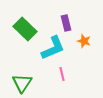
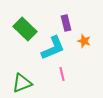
green triangle: rotated 35 degrees clockwise
